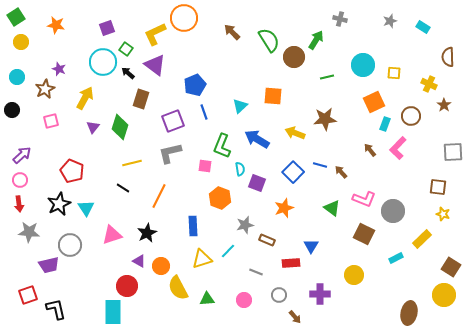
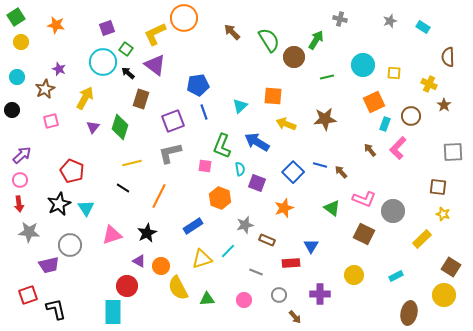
blue pentagon at (195, 85): moved 3 px right; rotated 15 degrees clockwise
yellow arrow at (295, 133): moved 9 px left, 9 px up
blue arrow at (257, 139): moved 3 px down
blue rectangle at (193, 226): rotated 60 degrees clockwise
cyan rectangle at (396, 258): moved 18 px down
